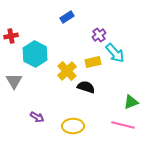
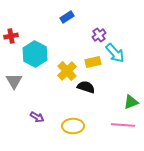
pink line: rotated 10 degrees counterclockwise
